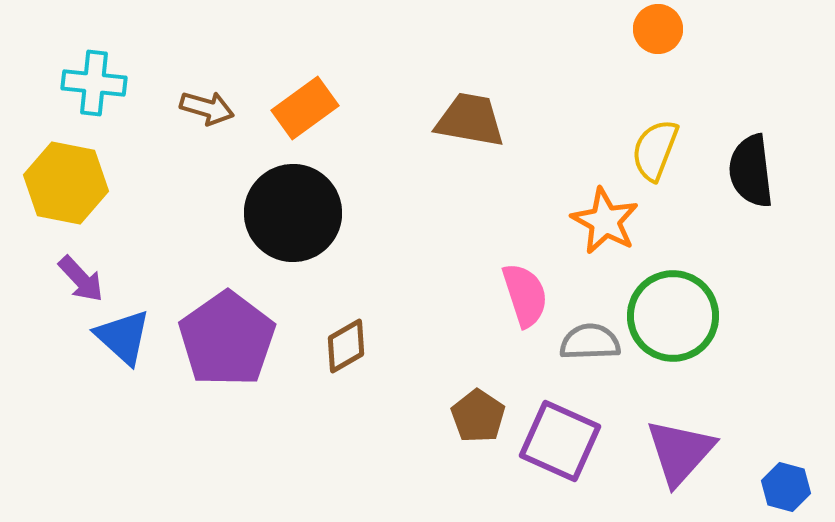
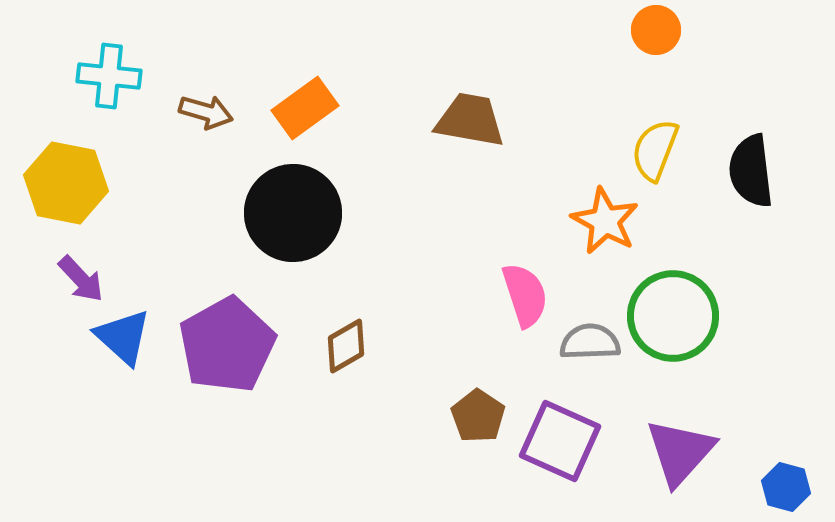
orange circle: moved 2 px left, 1 px down
cyan cross: moved 15 px right, 7 px up
brown arrow: moved 1 px left, 4 px down
purple pentagon: moved 6 px down; rotated 6 degrees clockwise
